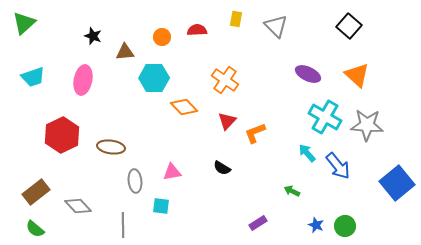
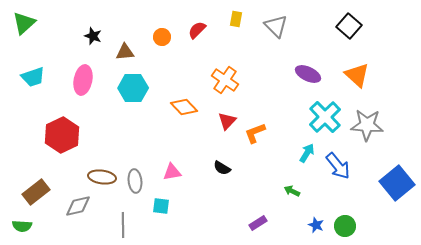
red semicircle: rotated 42 degrees counterclockwise
cyan hexagon: moved 21 px left, 10 px down
cyan cross: rotated 16 degrees clockwise
brown ellipse: moved 9 px left, 30 px down
cyan arrow: rotated 72 degrees clockwise
gray diamond: rotated 60 degrees counterclockwise
green semicircle: moved 13 px left, 3 px up; rotated 36 degrees counterclockwise
